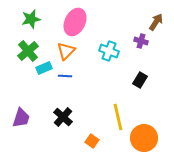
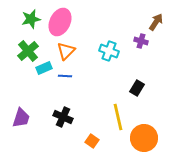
pink ellipse: moved 15 px left
black rectangle: moved 3 px left, 8 px down
black cross: rotated 18 degrees counterclockwise
